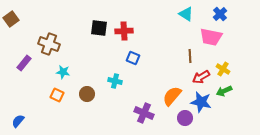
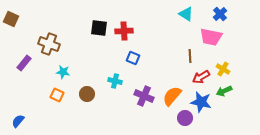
brown square: rotated 28 degrees counterclockwise
purple cross: moved 17 px up
